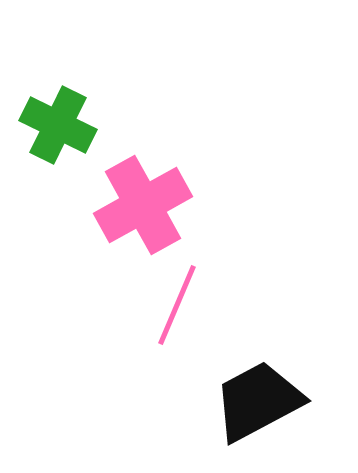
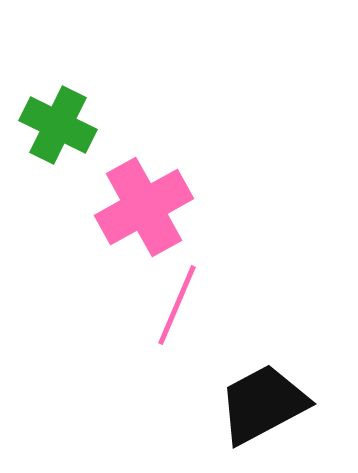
pink cross: moved 1 px right, 2 px down
black trapezoid: moved 5 px right, 3 px down
